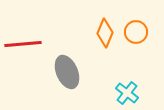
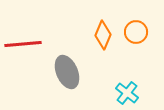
orange diamond: moved 2 px left, 2 px down
